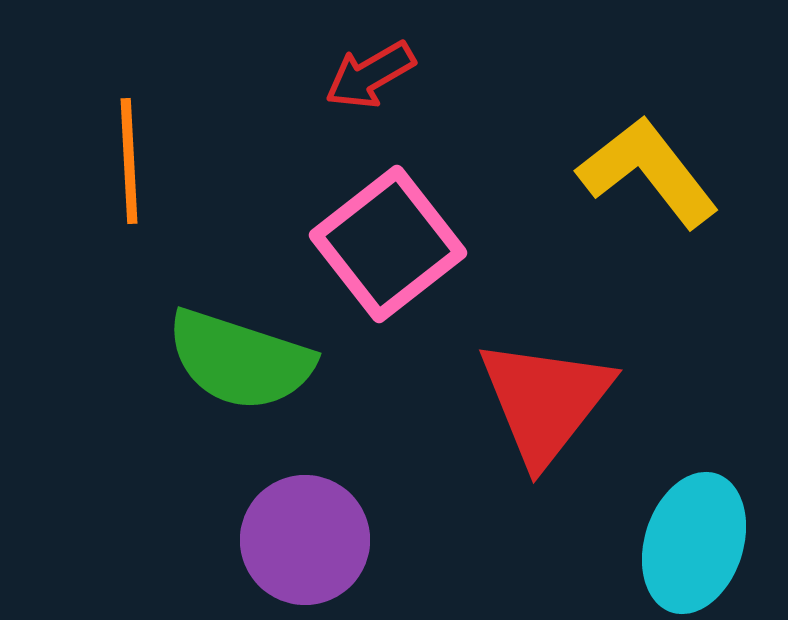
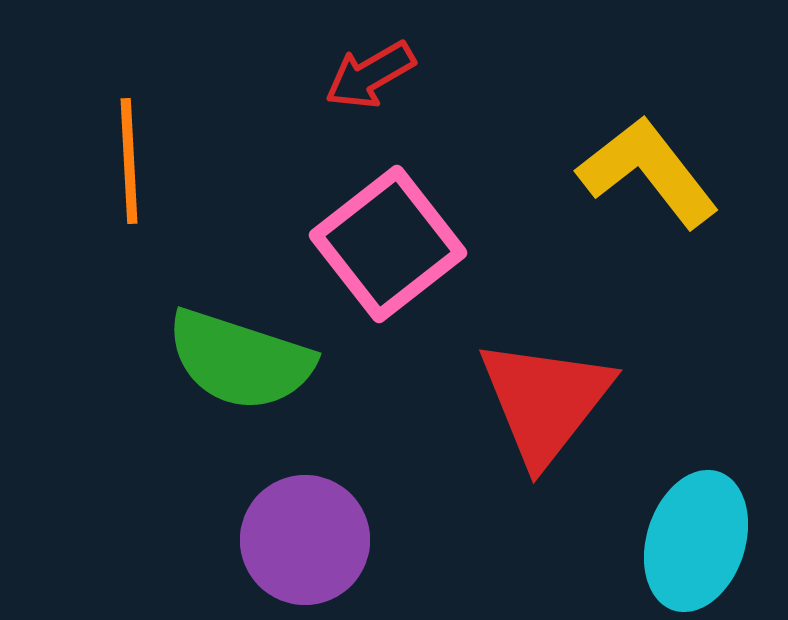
cyan ellipse: moved 2 px right, 2 px up
